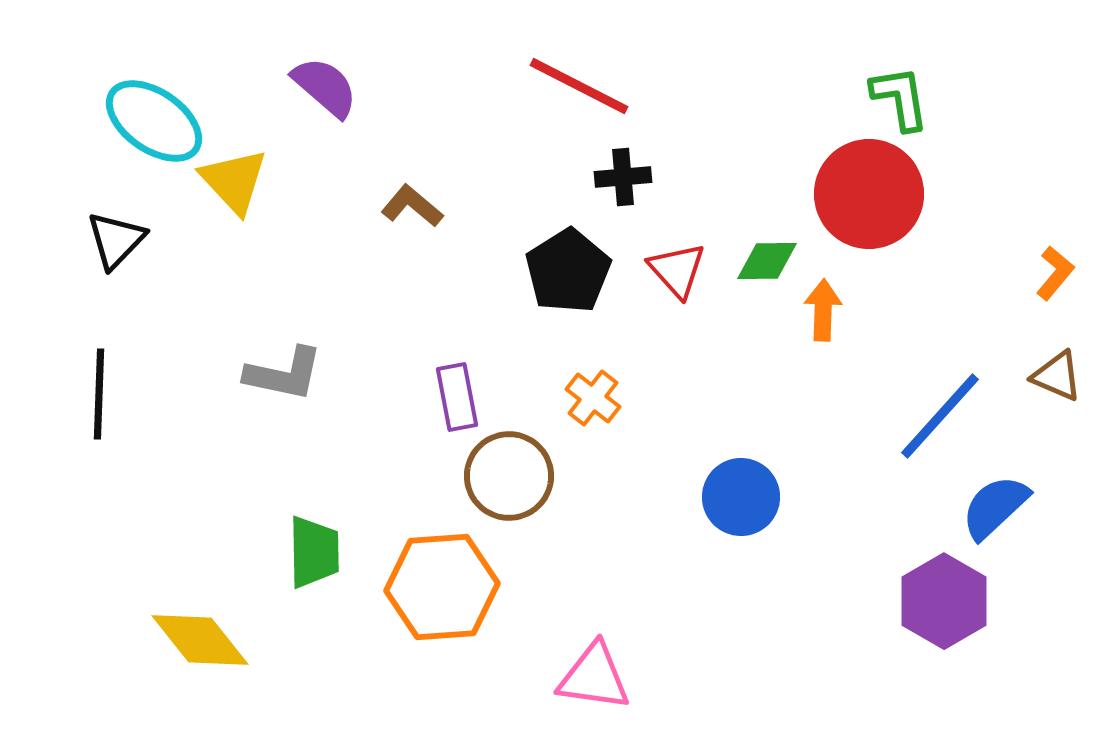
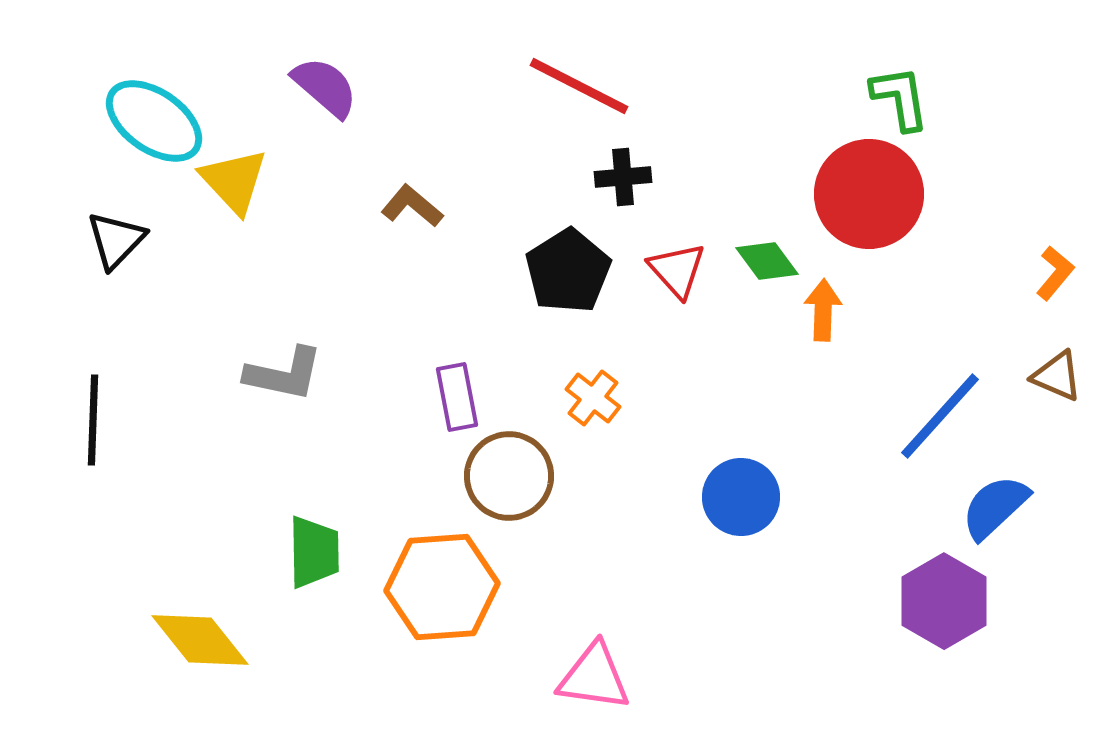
green diamond: rotated 54 degrees clockwise
black line: moved 6 px left, 26 px down
